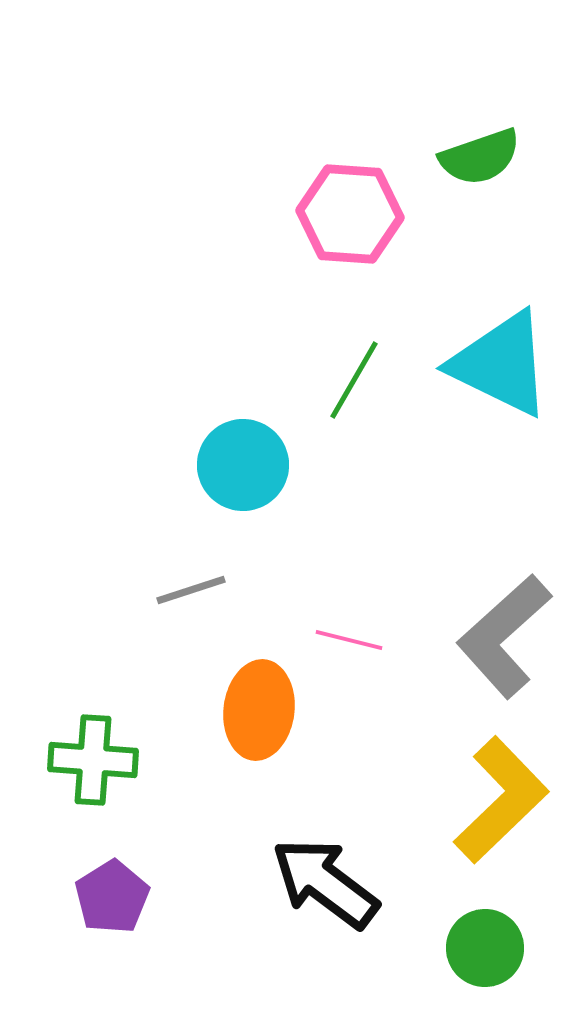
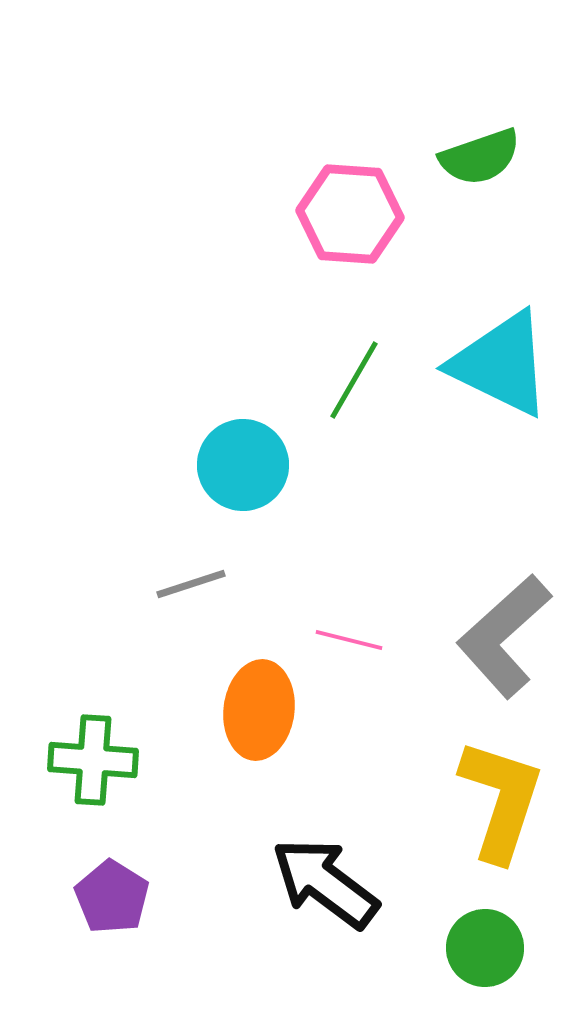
gray line: moved 6 px up
yellow L-shape: rotated 28 degrees counterclockwise
purple pentagon: rotated 8 degrees counterclockwise
